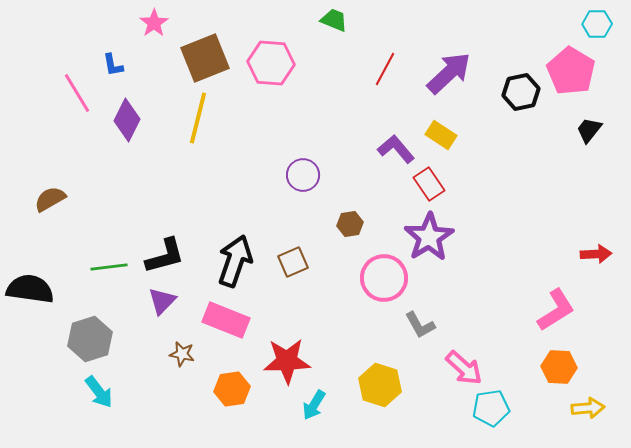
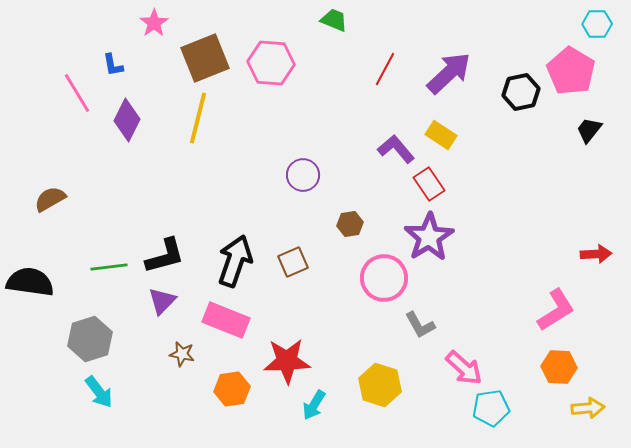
black semicircle at (30, 289): moved 7 px up
